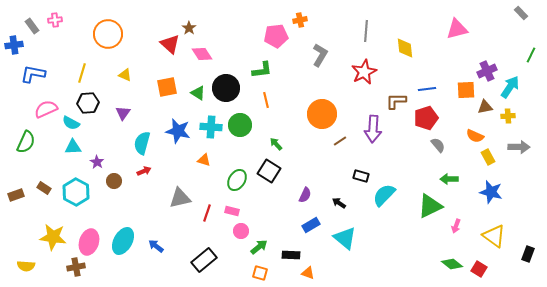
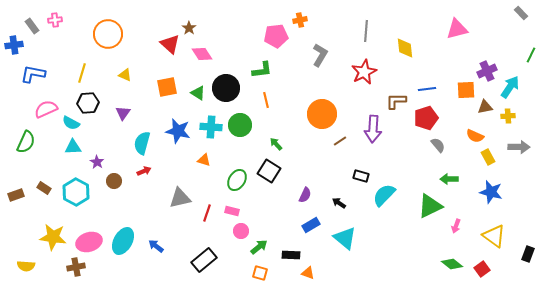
pink ellipse at (89, 242): rotated 55 degrees clockwise
red square at (479, 269): moved 3 px right; rotated 21 degrees clockwise
